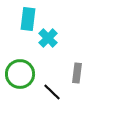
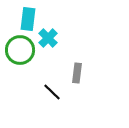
green circle: moved 24 px up
